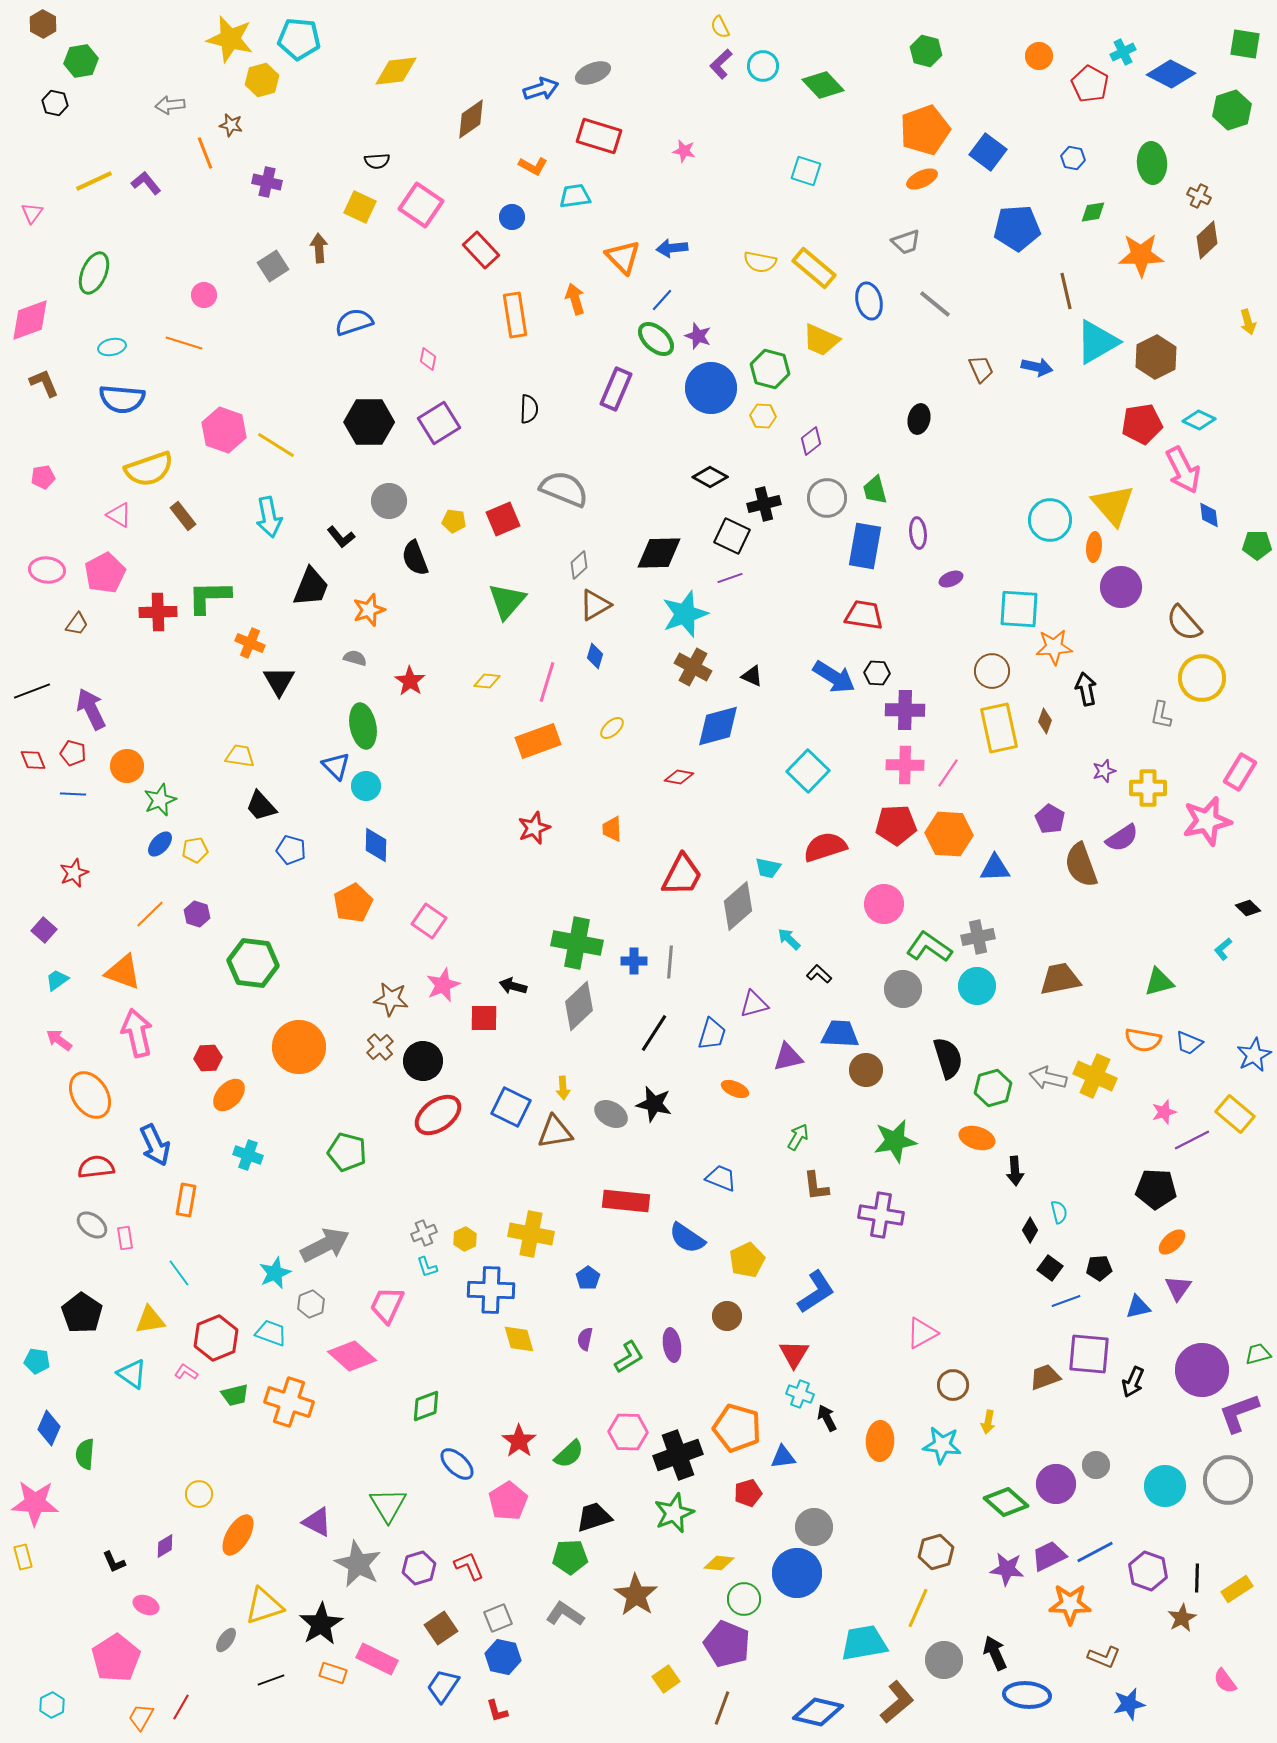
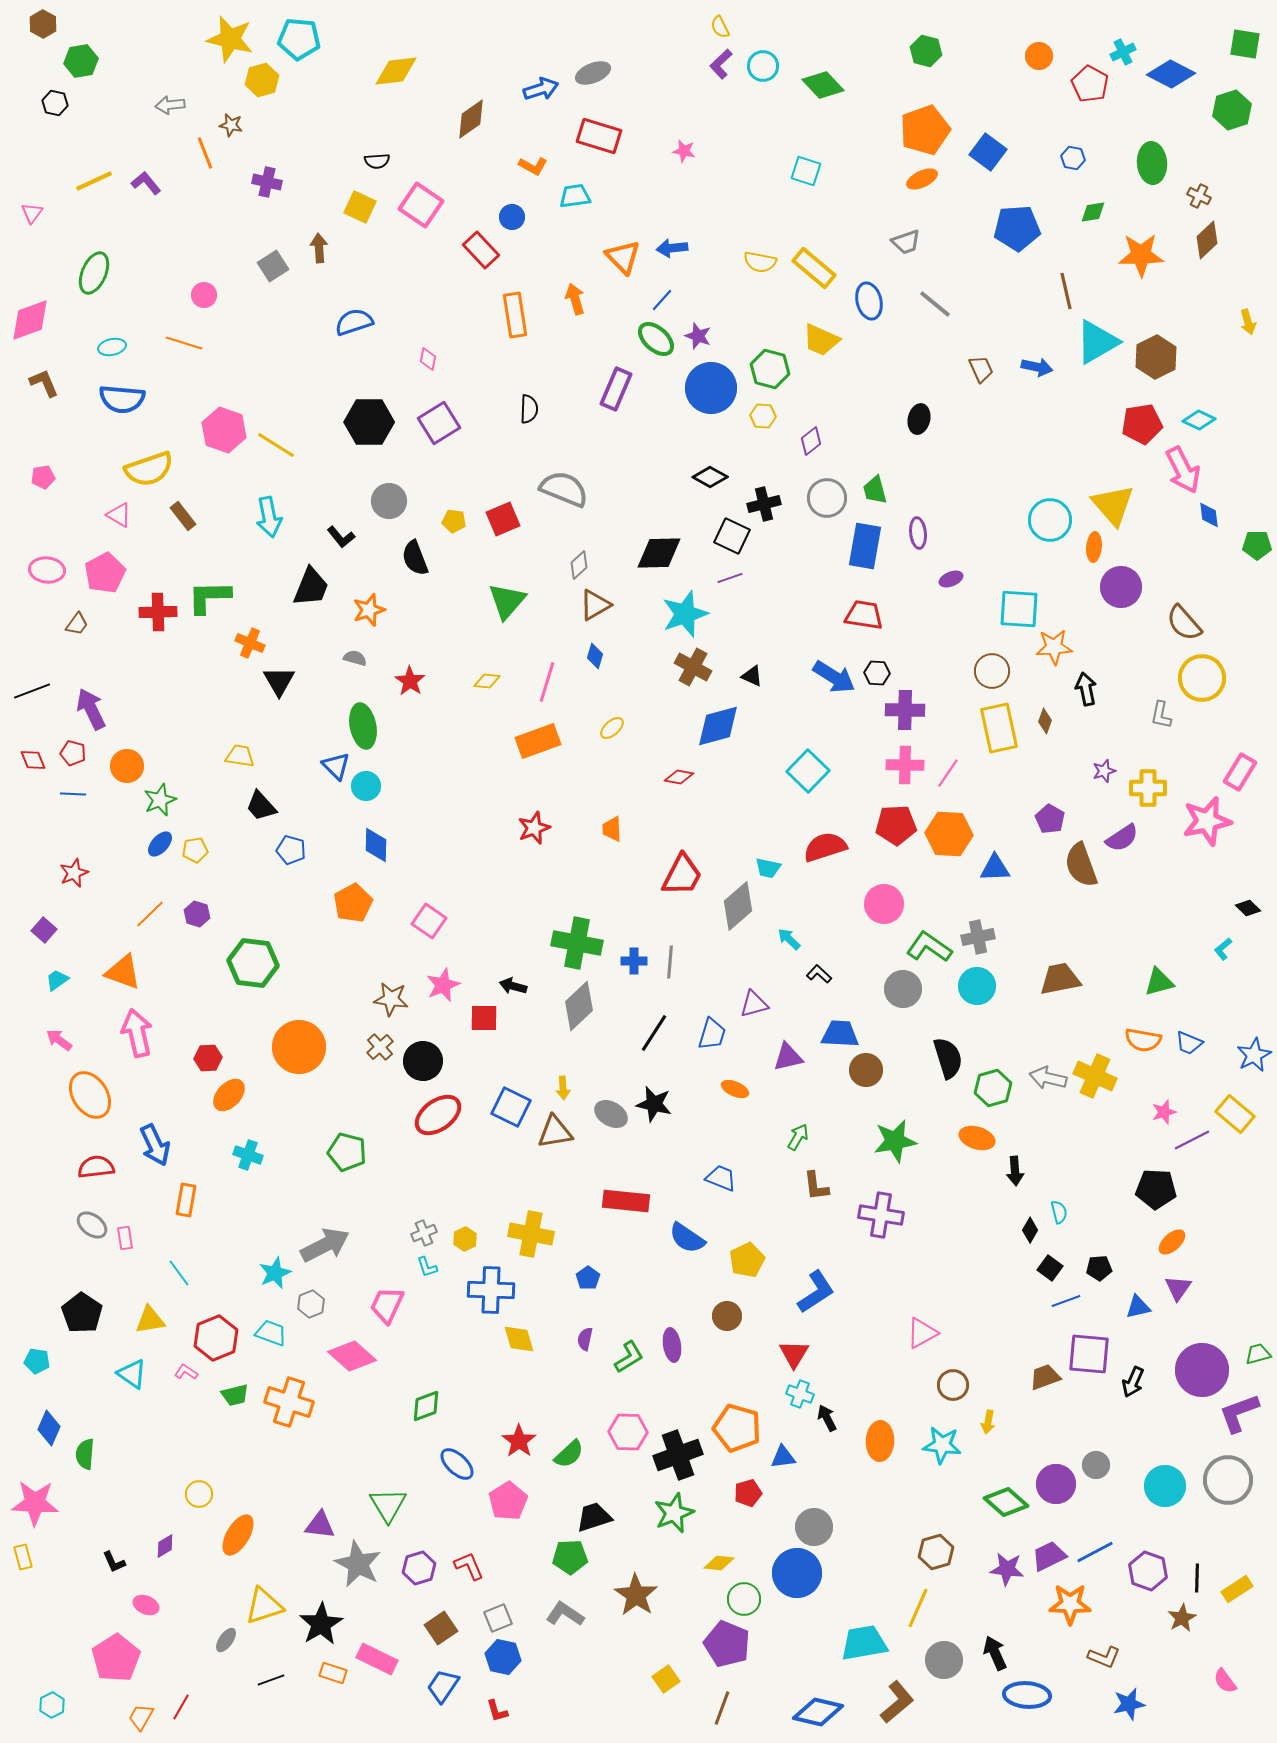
purple triangle at (317, 1522): moved 3 px right, 3 px down; rotated 20 degrees counterclockwise
